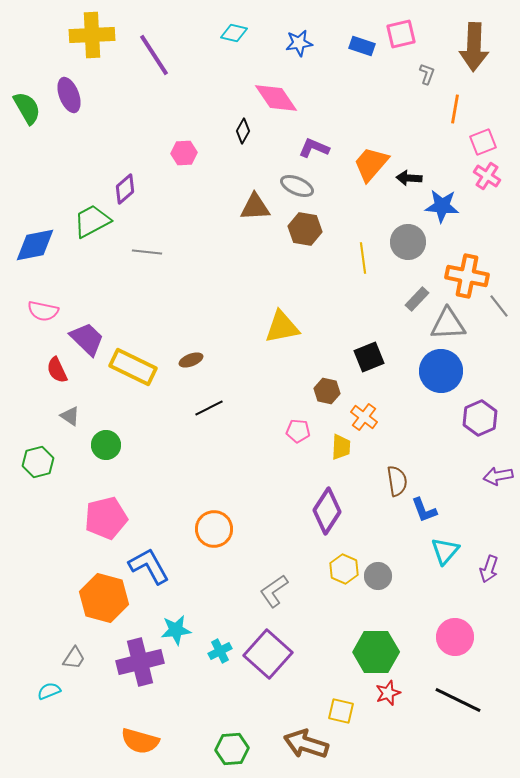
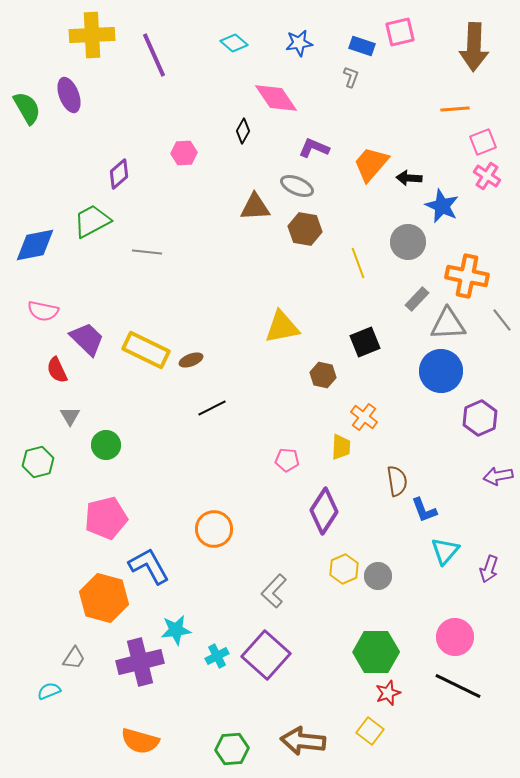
cyan diamond at (234, 33): moved 10 px down; rotated 28 degrees clockwise
pink square at (401, 34): moved 1 px left, 2 px up
purple line at (154, 55): rotated 9 degrees clockwise
gray L-shape at (427, 74): moved 76 px left, 3 px down
orange line at (455, 109): rotated 76 degrees clockwise
purple diamond at (125, 189): moved 6 px left, 15 px up
blue star at (442, 206): rotated 20 degrees clockwise
yellow line at (363, 258): moved 5 px left, 5 px down; rotated 12 degrees counterclockwise
gray line at (499, 306): moved 3 px right, 14 px down
black square at (369, 357): moved 4 px left, 15 px up
yellow rectangle at (133, 367): moved 13 px right, 17 px up
brown hexagon at (327, 391): moved 4 px left, 16 px up
black line at (209, 408): moved 3 px right
gray triangle at (70, 416): rotated 25 degrees clockwise
pink pentagon at (298, 431): moved 11 px left, 29 px down
purple diamond at (327, 511): moved 3 px left
yellow hexagon at (344, 569): rotated 12 degrees clockwise
gray L-shape at (274, 591): rotated 12 degrees counterclockwise
cyan cross at (220, 651): moved 3 px left, 5 px down
purple square at (268, 654): moved 2 px left, 1 px down
black line at (458, 700): moved 14 px up
yellow square at (341, 711): moved 29 px right, 20 px down; rotated 24 degrees clockwise
brown arrow at (306, 744): moved 3 px left, 3 px up; rotated 12 degrees counterclockwise
